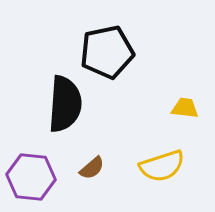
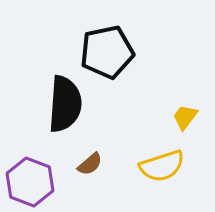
yellow trapezoid: moved 9 px down; rotated 60 degrees counterclockwise
brown semicircle: moved 2 px left, 4 px up
purple hexagon: moved 1 px left, 5 px down; rotated 15 degrees clockwise
